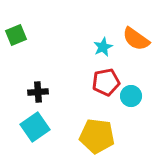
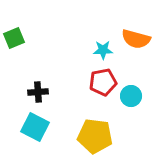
green square: moved 2 px left, 3 px down
orange semicircle: rotated 20 degrees counterclockwise
cyan star: moved 3 px down; rotated 24 degrees clockwise
red pentagon: moved 3 px left
cyan square: rotated 28 degrees counterclockwise
yellow pentagon: moved 2 px left
